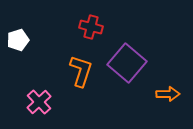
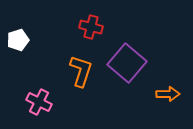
pink cross: rotated 20 degrees counterclockwise
